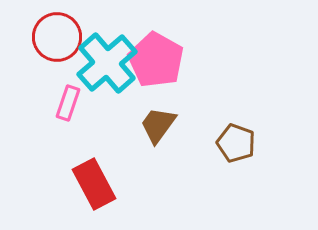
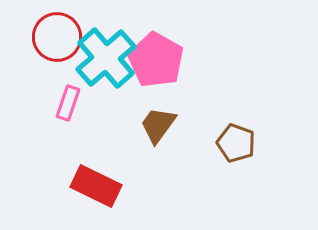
cyan cross: moved 1 px left, 5 px up
red rectangle: moved 2 px right, 2 px down; rotated 36 degrees counterclockwise
